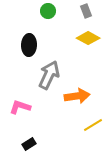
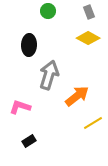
gray rectangle: moved 3 px right, 1 px down
gray arrow: rotated 8 degrees counterclockwise
orange arrow: rotated 30 degrees counterclockwise
yellow line: moved 2 px up
black rectangle: moved 3 px up
